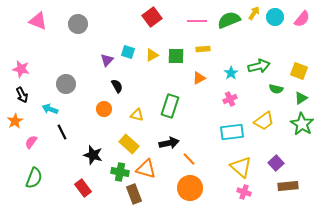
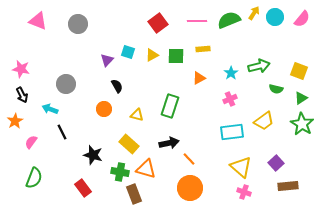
red square at (152, 17): moved 6 px right, 6 px down
